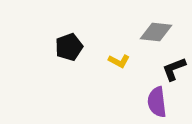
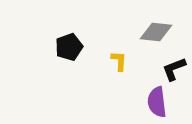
yellow L-shape: rotated 115 degrees counterclockwise
